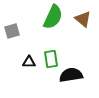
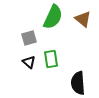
gray square: moved 17 px right, 7 px down
black triangle: rotated 40 degrees clockwise
black semicircle: moved 7 px right, 8 px down; rotated 85 degrees counterclockwise
